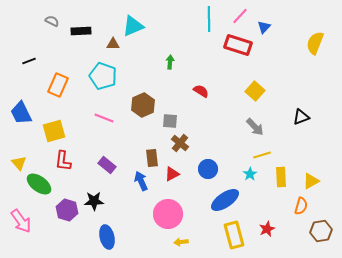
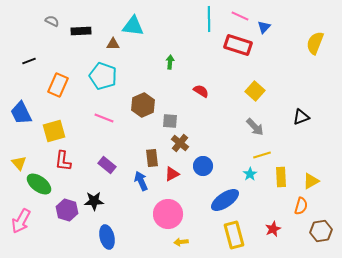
pink line at (240, 16): rotated 72 degrees clockwise
cyan triangle at (133, 26): rotated 30 degrees clockwise
blue circle at (208, 169): moved 5 px left, 3 px up
pink arrow at (21, 221): rotated 65 degrees clockwise
red star at (267, 229): moved 6 px right
